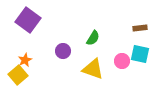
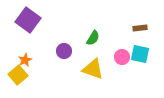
purple circle: moved 1 px right
pink circle: moved 4 px up
